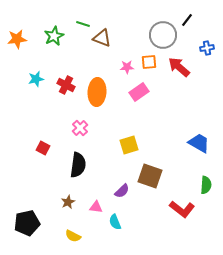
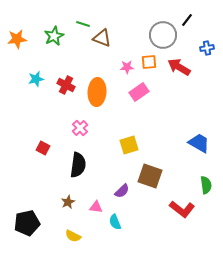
red arrow: rotated 10 degrees counterclockwise
green semicircle: rotated 12 degrees counterclockwise
